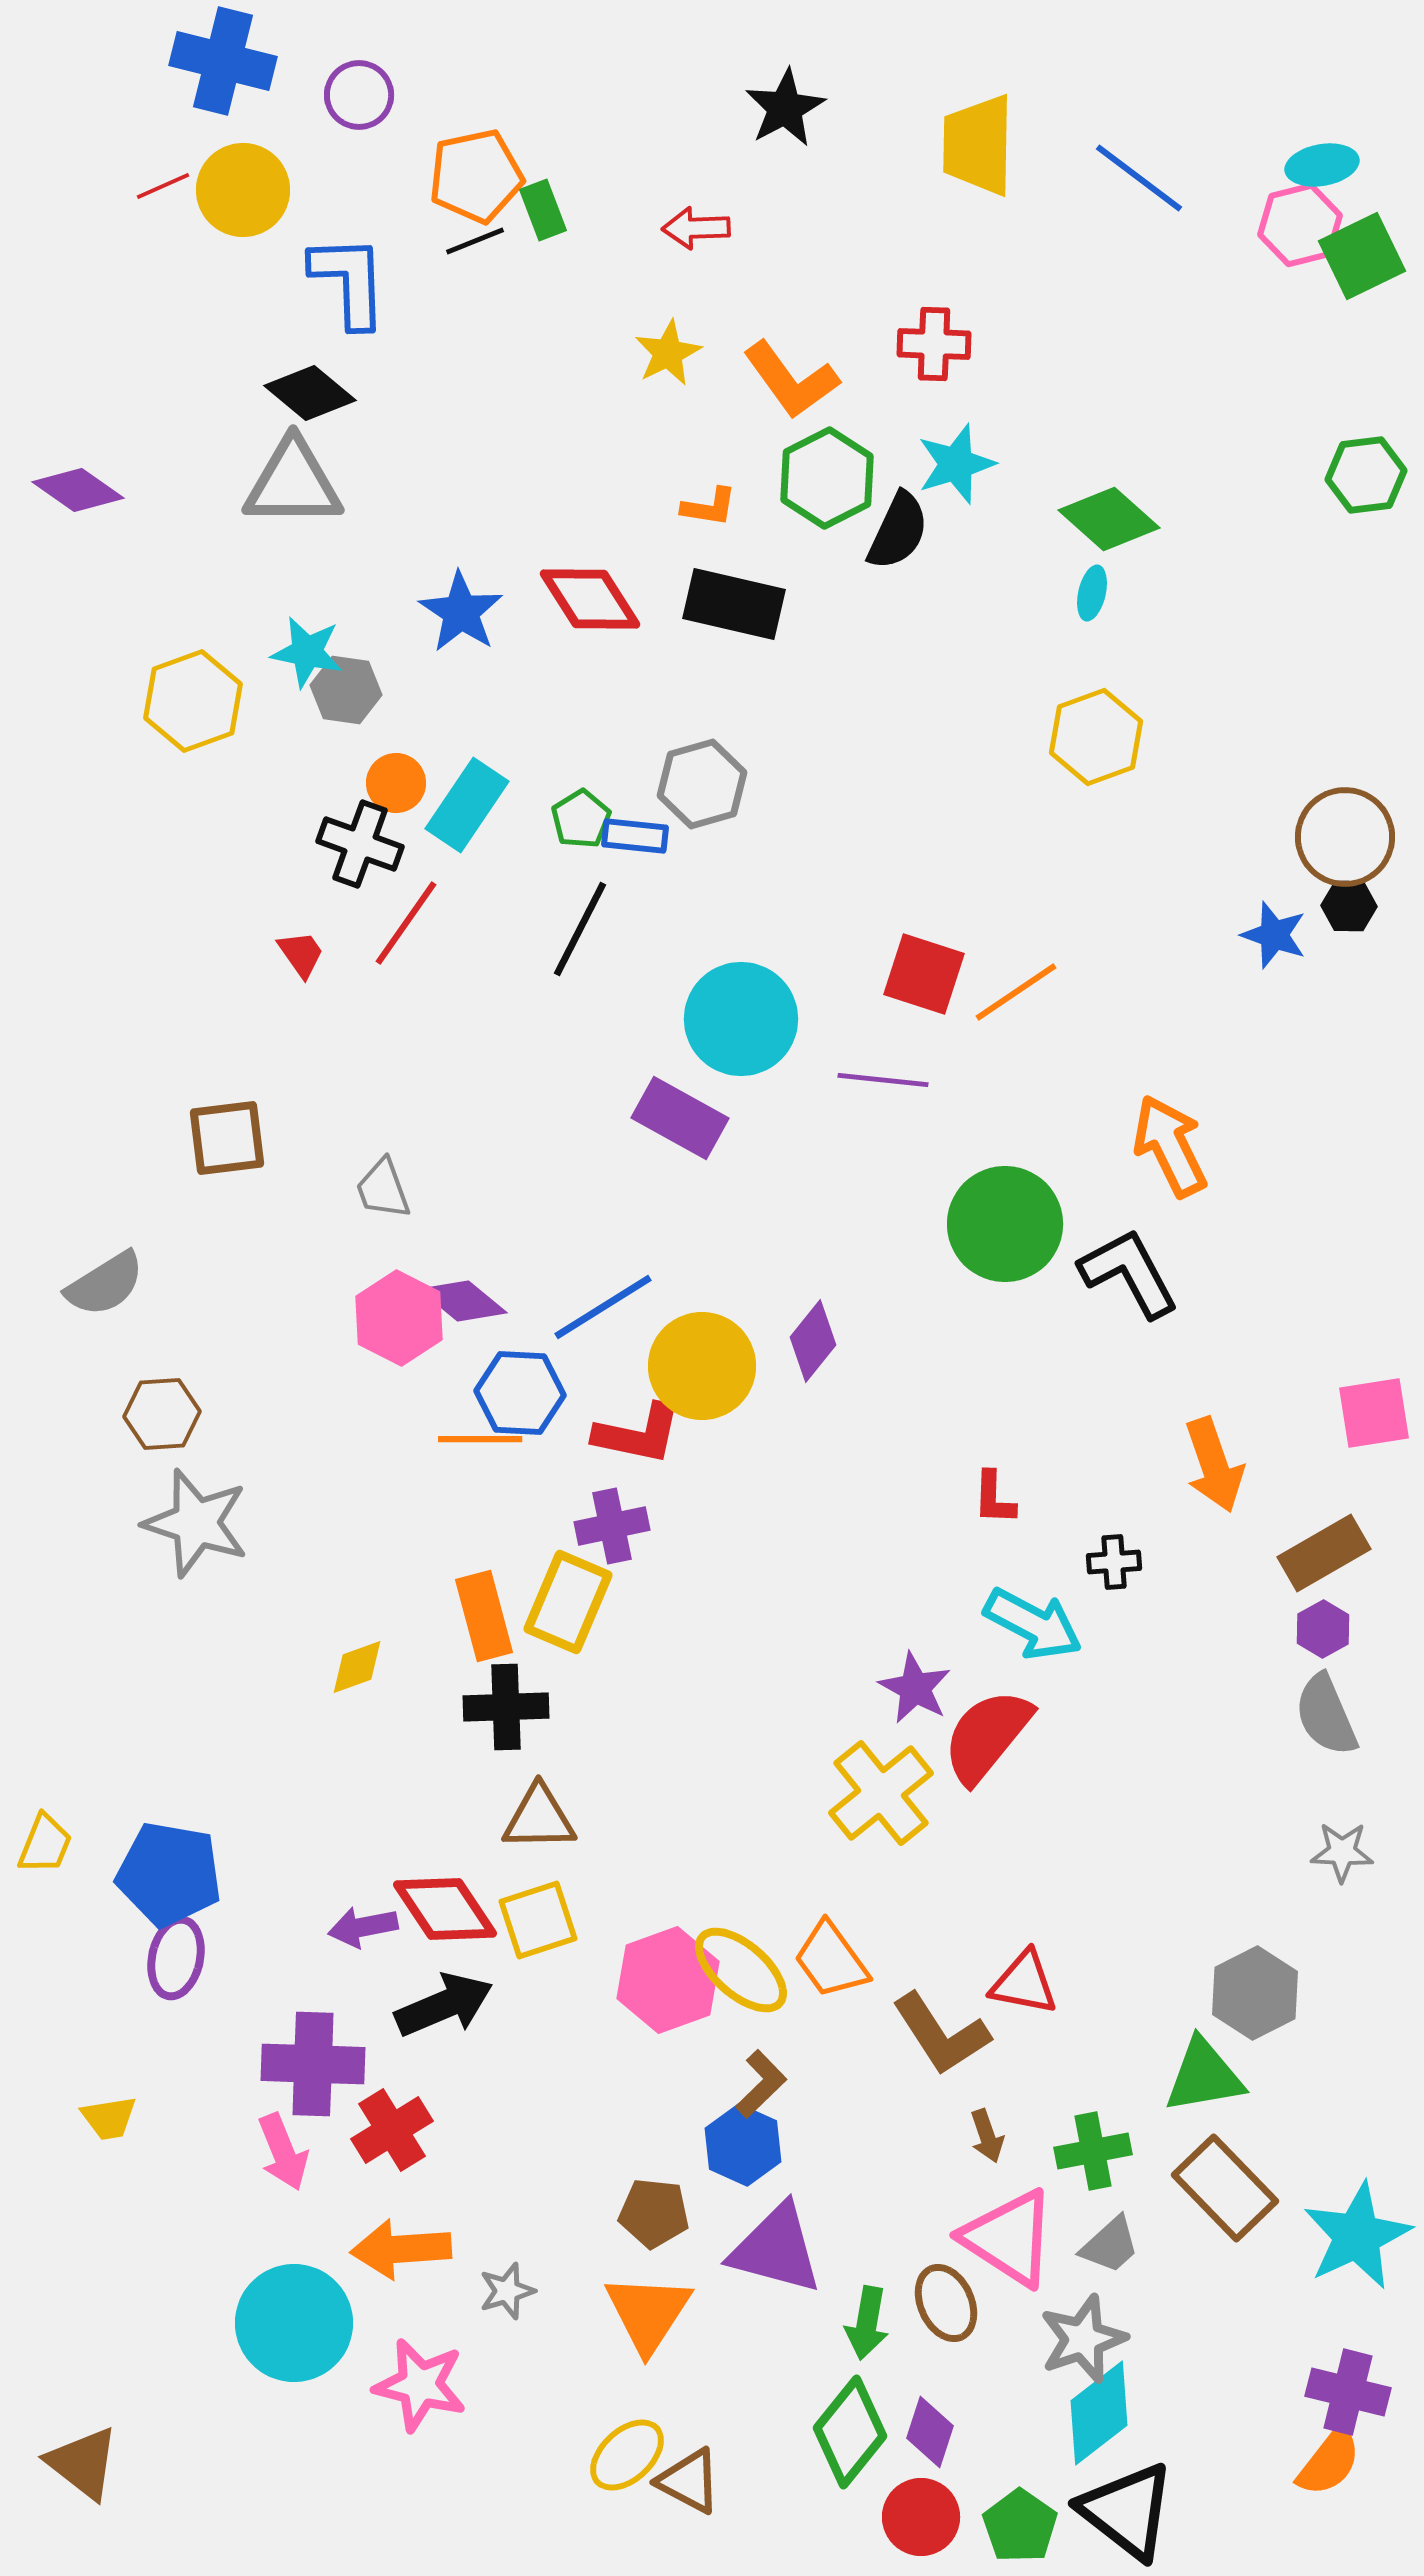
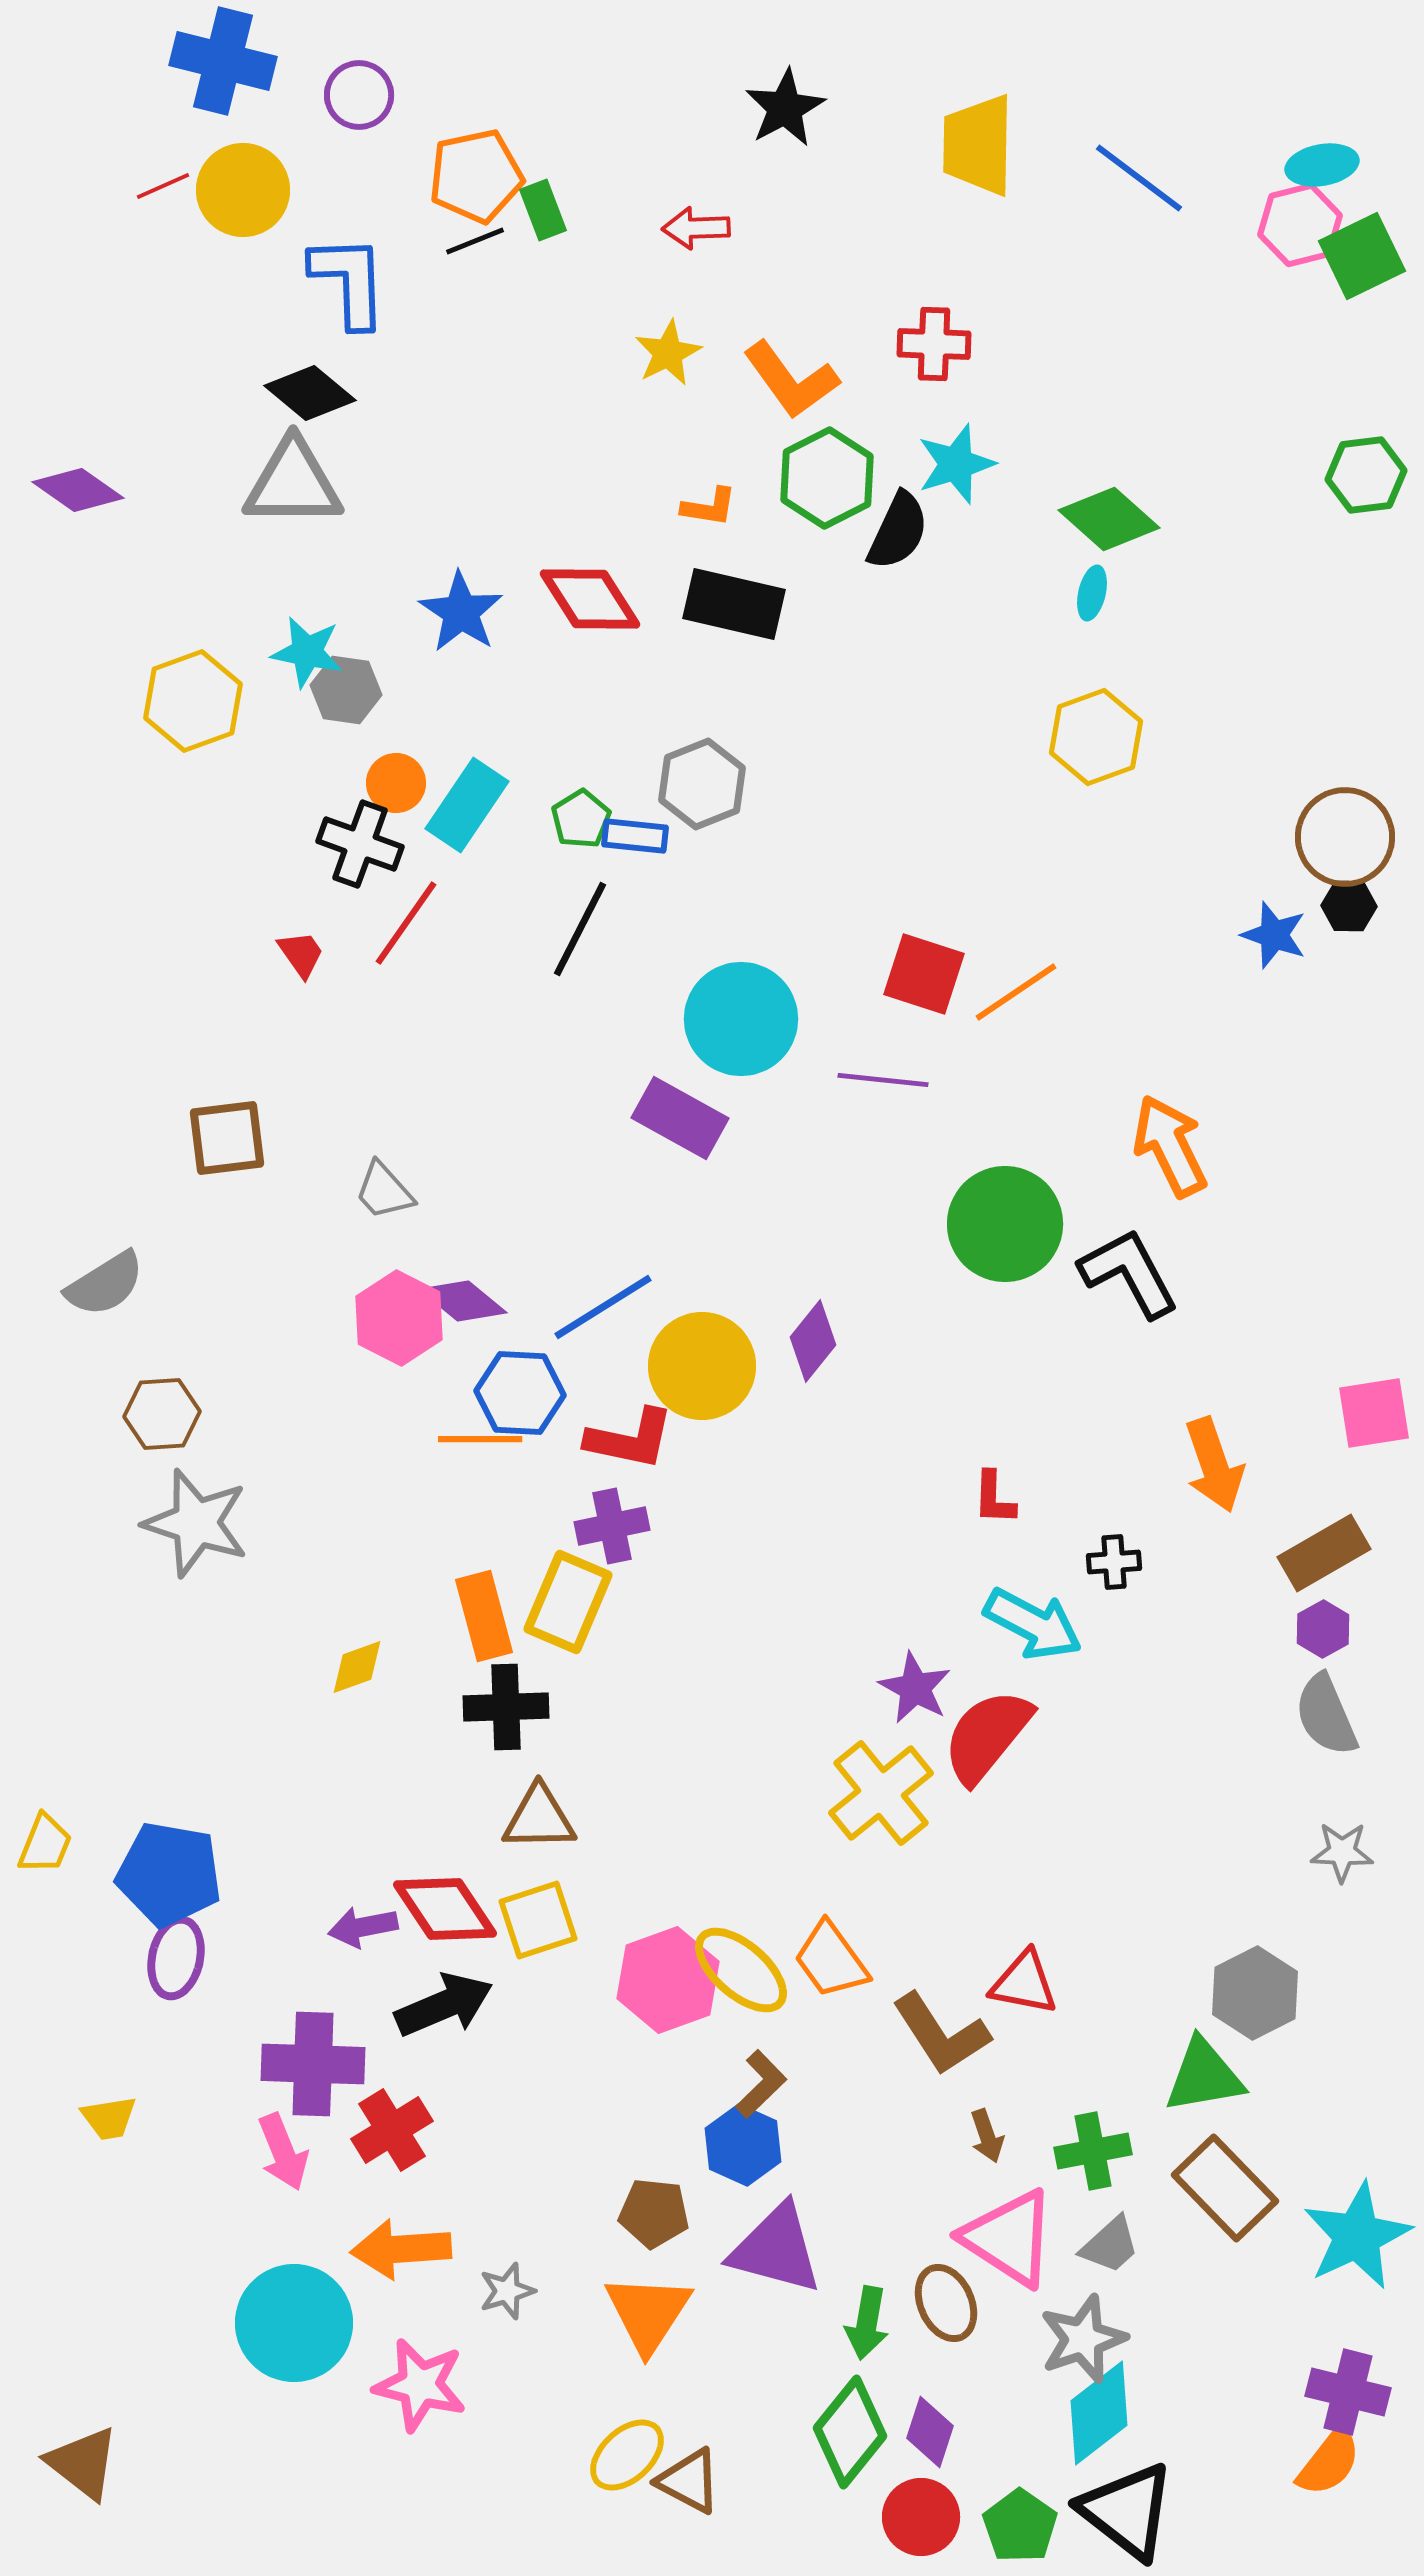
gray hexagon at (702, 784): rotated 6 degrees counterclockwise
gray trapezoid at (383, 1189): moved 1 px right, 2 px down; rotated 22 degrees counterclockwise
red L-shape at (638, 1434): moved 8 px left, 5 px down
